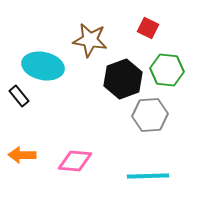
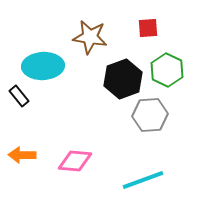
red square: rotated 30 degrees counterclockwise
brown star: moved 3 px up
cyan ellipse: rotated 15 degrees counterclockwise
green hexagon: rotated 20 degrees clockwise
cyan line: moved 5 px left, 4 px down; rotated 18 degrees counterclockwise
